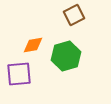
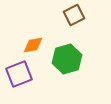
green hexagon: moved 1 px right, 3 px down
purple square: rotated 16 degrees counterclockwise
